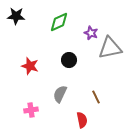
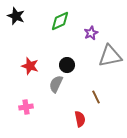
black star: rotated 18 degrees clockwise
green diamond: moved 1 px right, 1 px up
purple star: rotated 24 degrees clockwise
gray triangle: moved 8 px down
black circle: moved 2 px left, 5 px down
gray semicircle: moved 4 px left, 10 px up
pink cross: moved 5 px left, 3 px up
red semicircle: moved 2 px left, 1 px up
